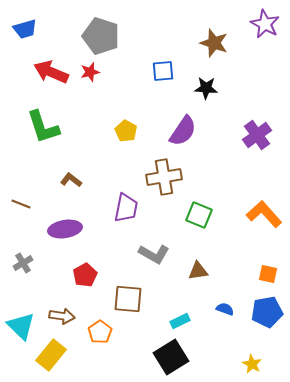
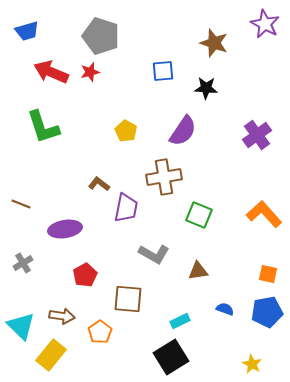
blue trapezoid: moved 2 px right, 2 px down
brown L-shape: moved 28 px right, 4 px down
